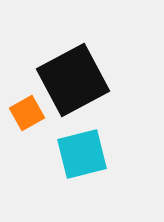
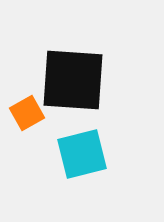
black square: rotated 32 degrees clockwise
